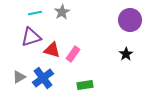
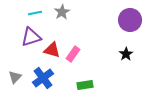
gray triangle: moved 4 px left; rotated 16 degrees counterclockwise
